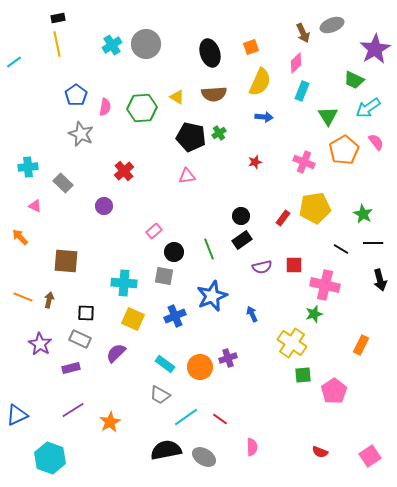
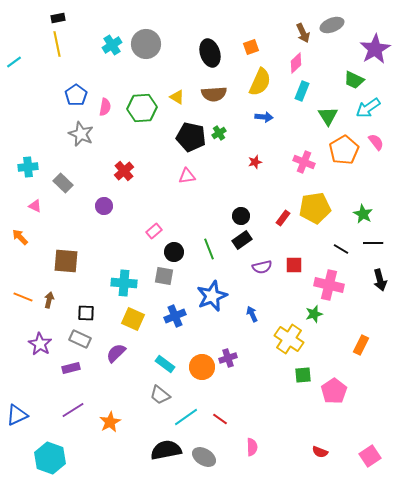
pink cross at (325, 285): moved 4 px right
yellow cross at (292, 343): moved 3 px left, 4 px up
orange circle at (200, 367): moved 2 px right
gray trapezoid at (160, 395): rotated 10 degrees clockwise
